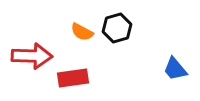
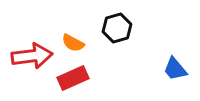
orange semicircle: moved 9 px left, 11 px down
red arrow: rotated 9 degrees counterclockwise
red rectangle: rotated 16 degrees counterclockwise
